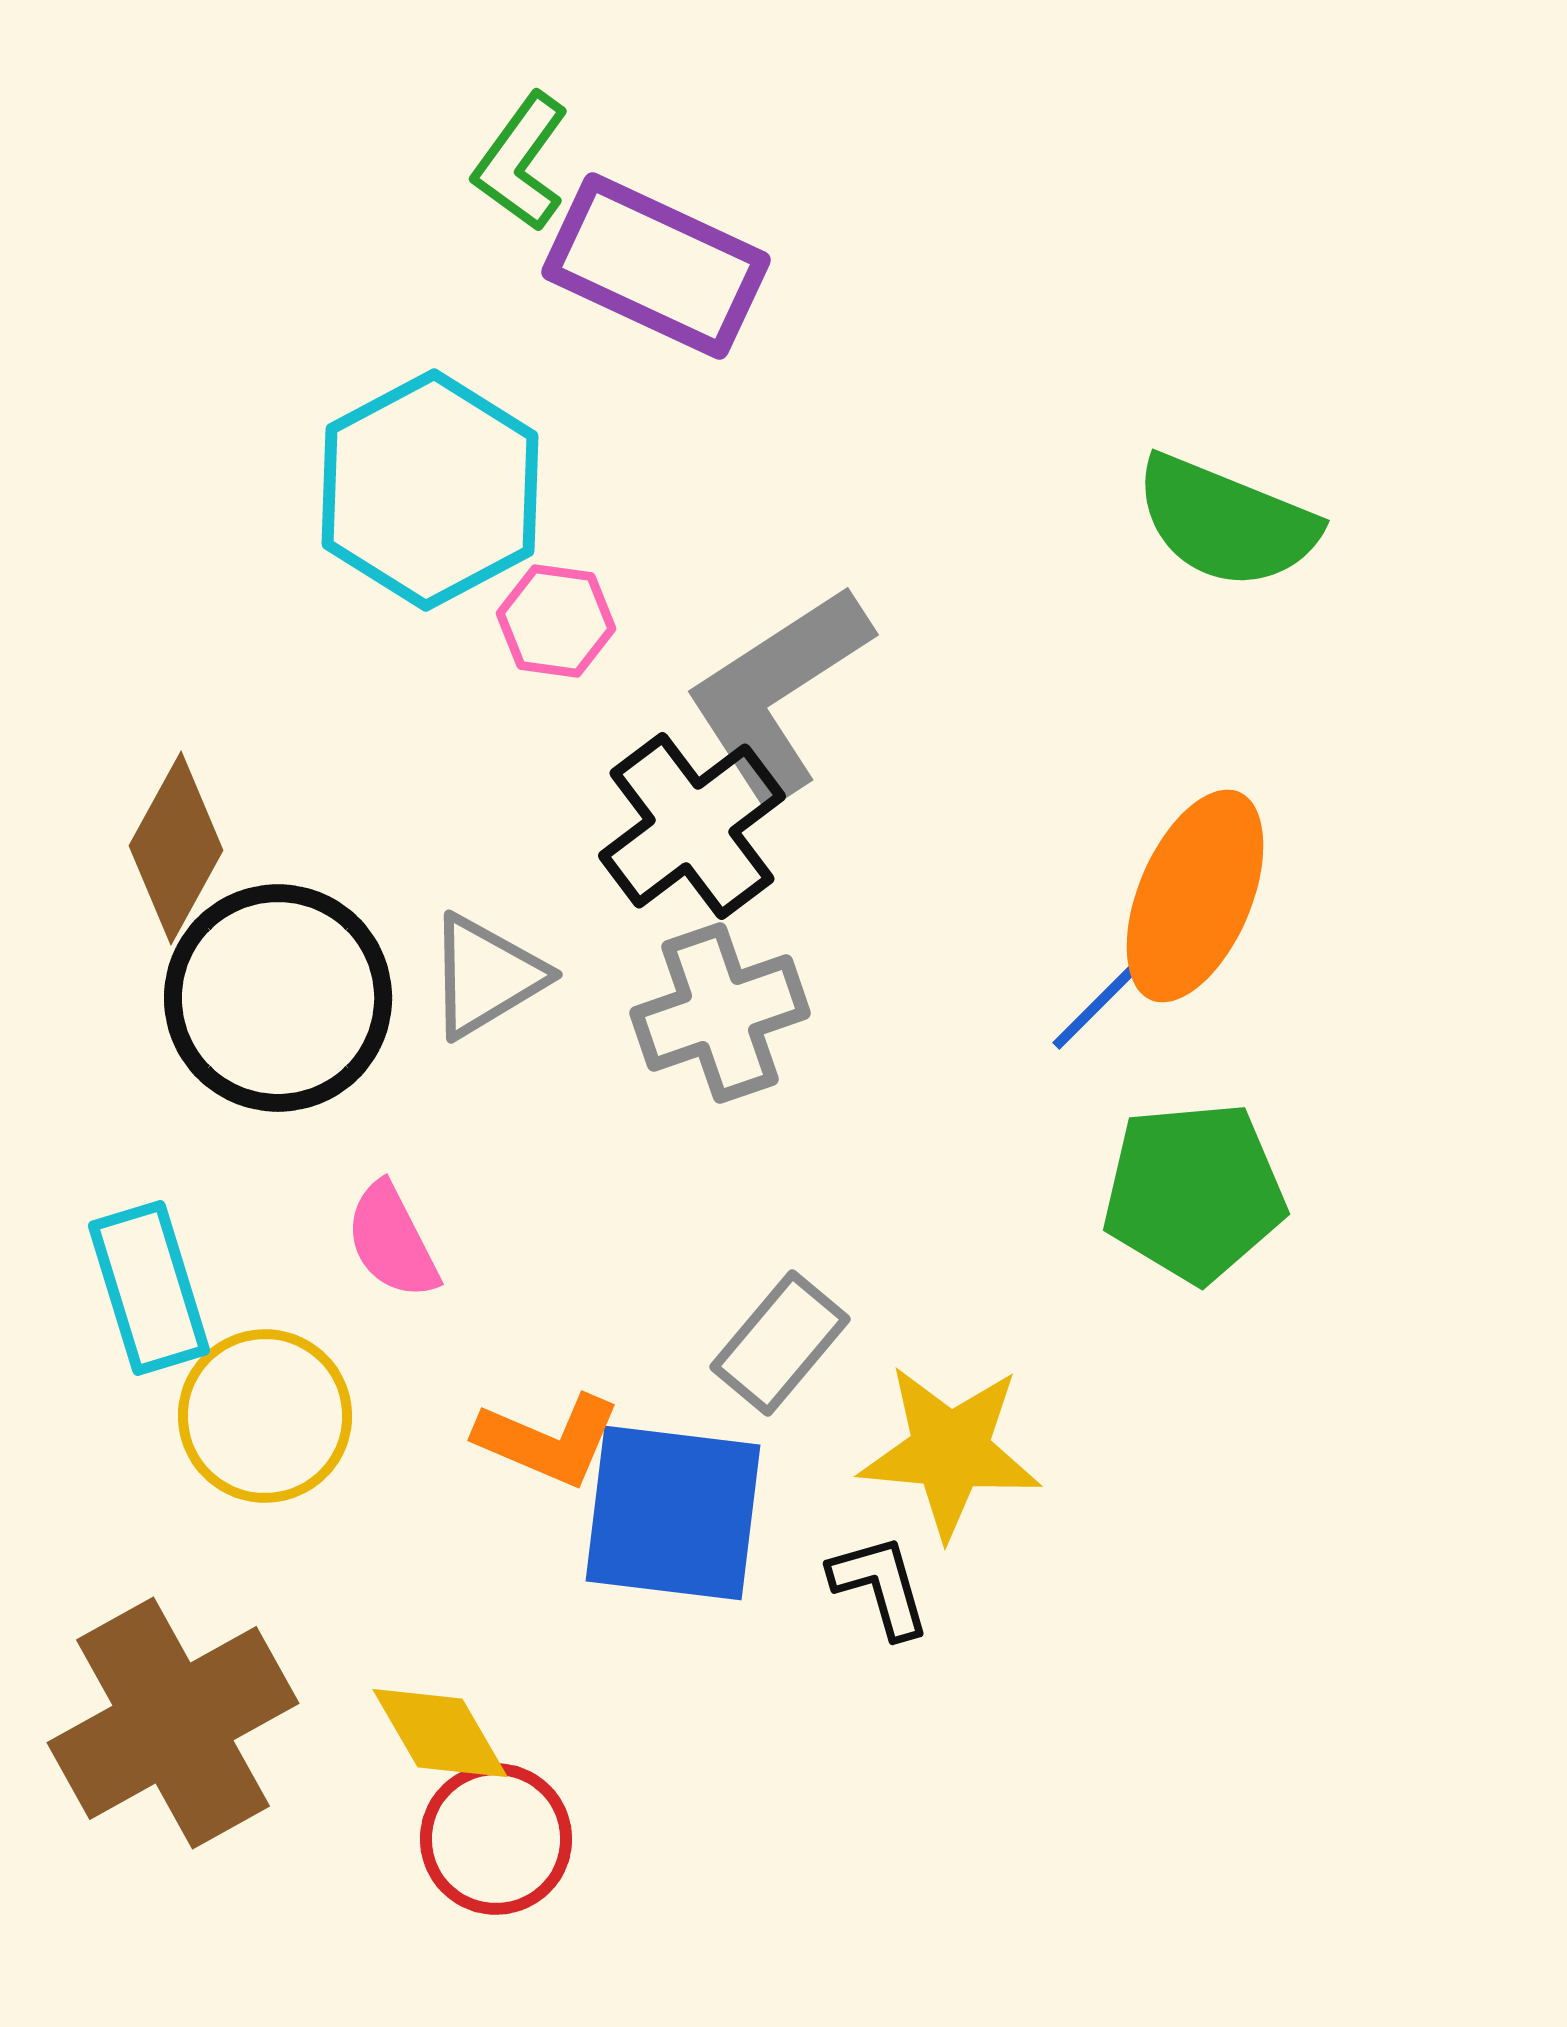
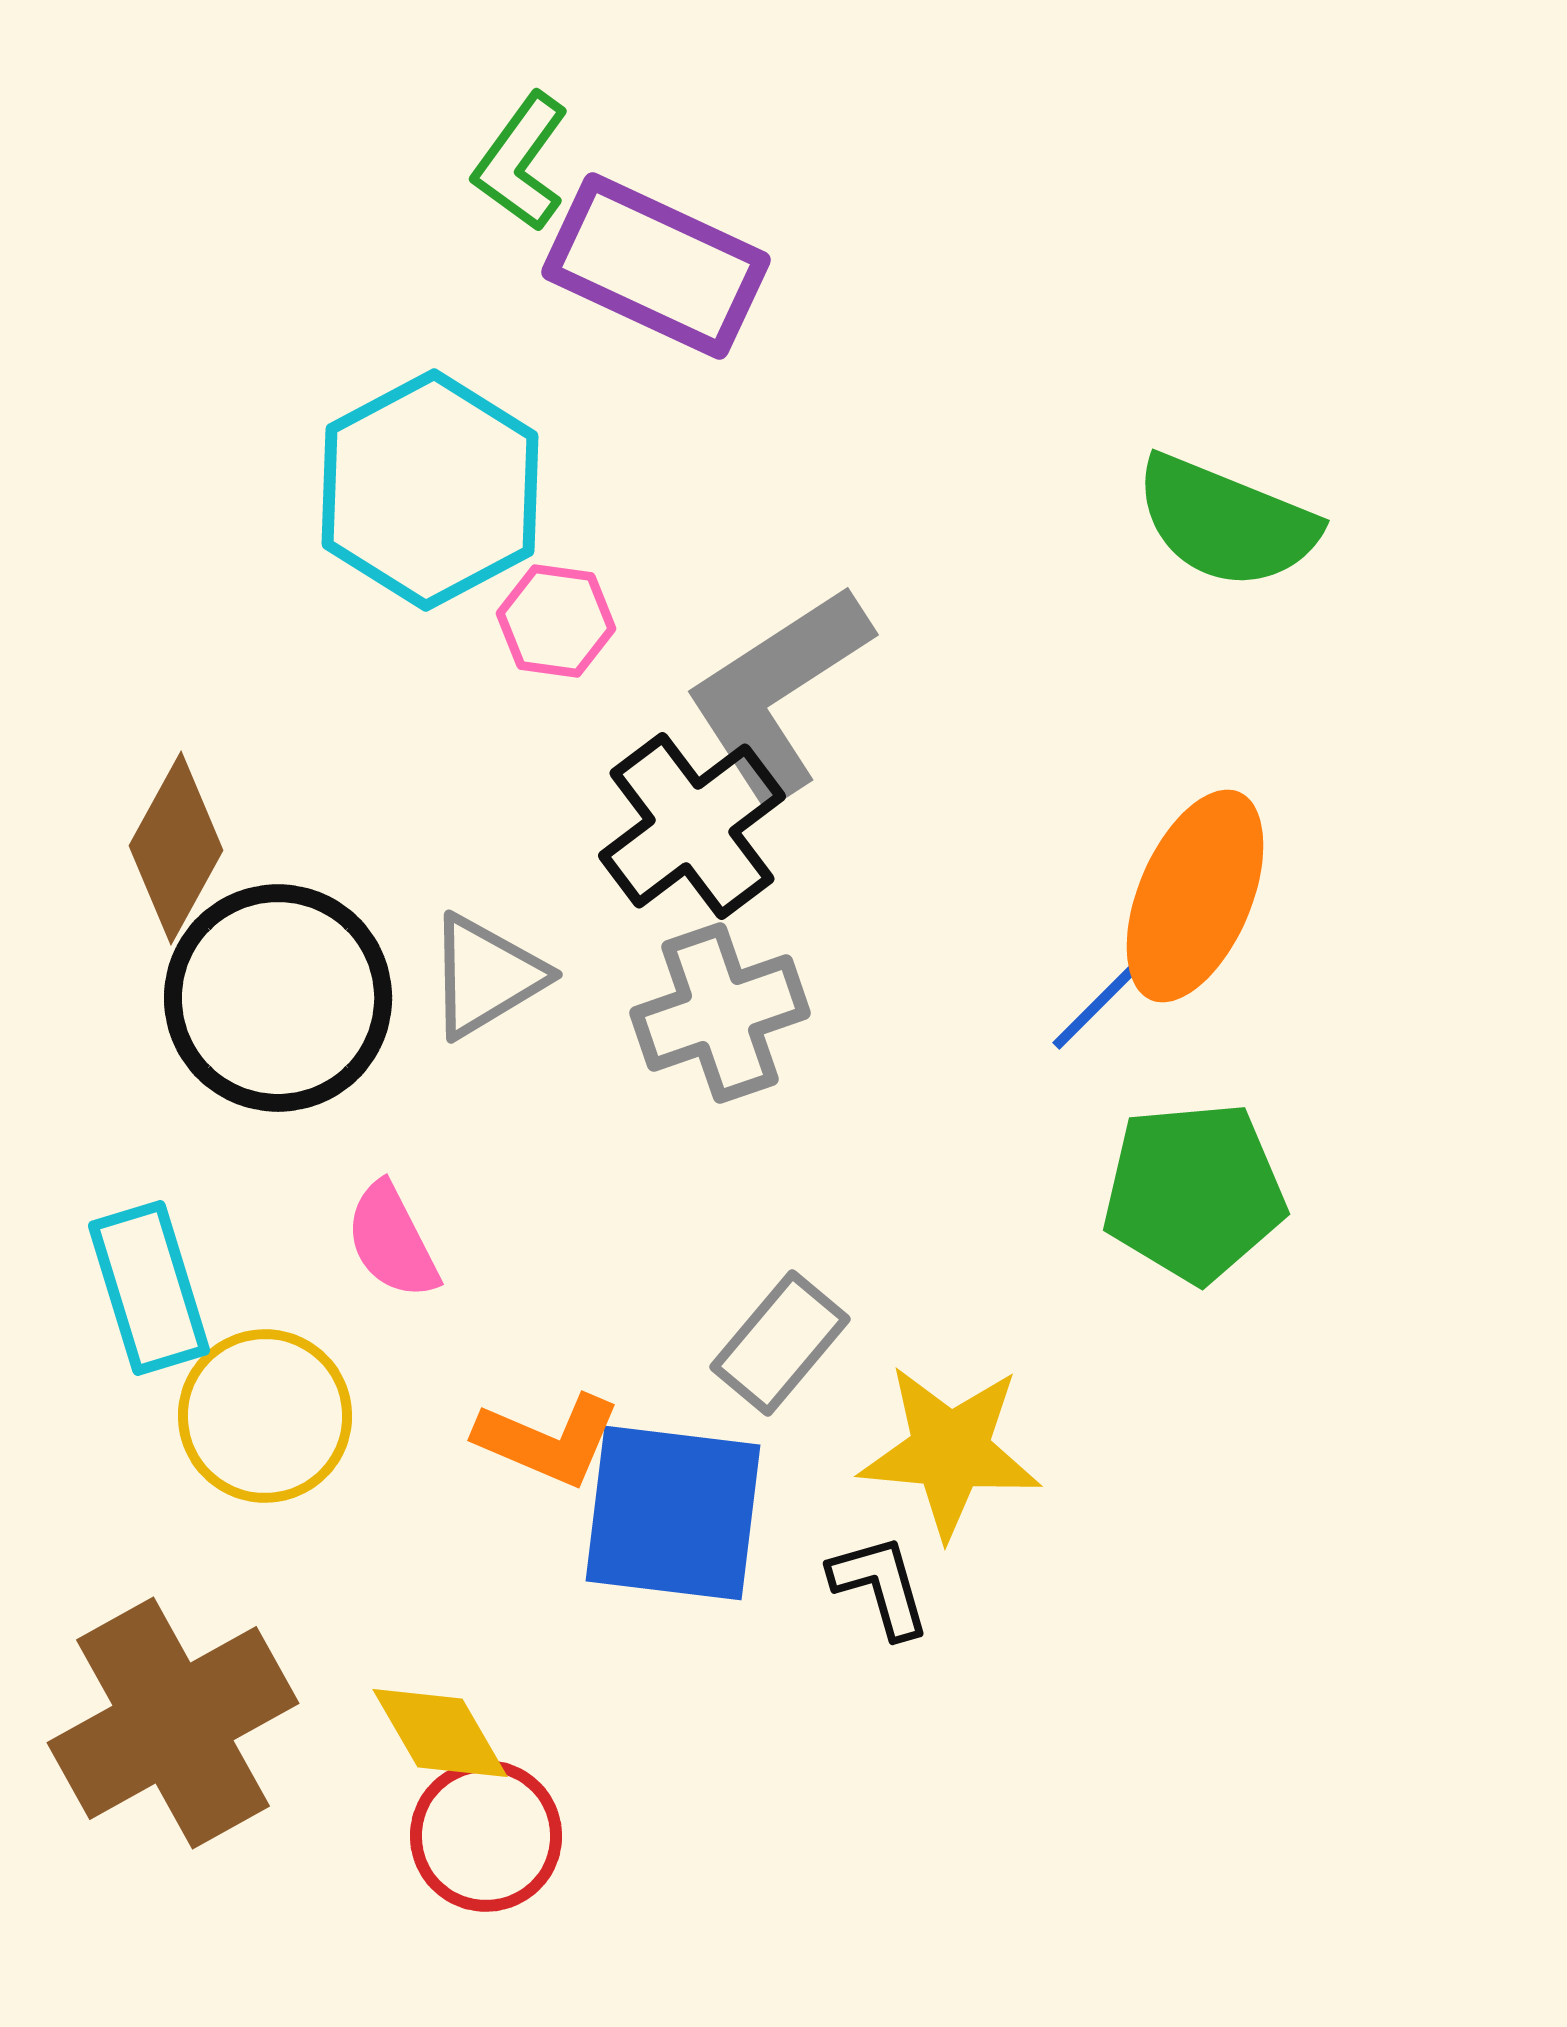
red circle: moved 10 px left, 3 px up
